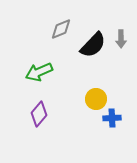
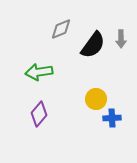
black semicircle: rotated 8 degrees counterclockwise
green arrow: rotated 16 degrees clockwise
